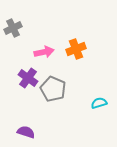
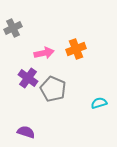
pink arrow: moved 1 px down
